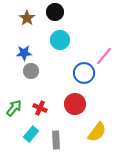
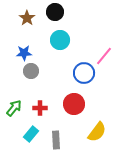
red circle: moved 1 px left
red cross: rotated 24 degrees counterclockwise
